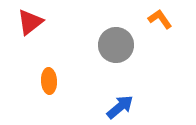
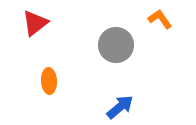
red triangle: moved 5 px right, 1 px down
